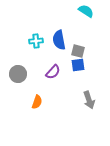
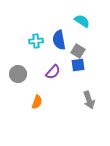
cyan semicircle: moved 4 px left, 10 px down
gray square: rotated 16 degrees clockwise
